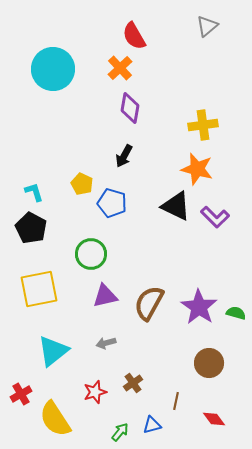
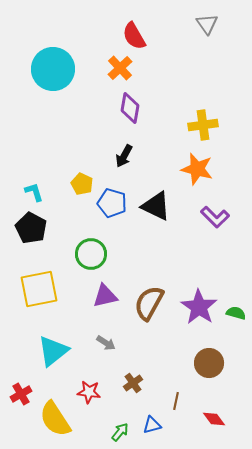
gray triangle: moved 2 px up; rotated 25 degrees counterclockwise
black triangle: moved 20 px left
gray arrow: rotated 132 degrees counterclockwise
red star: moved 6 px left; rotated 25 degrees clockwise
